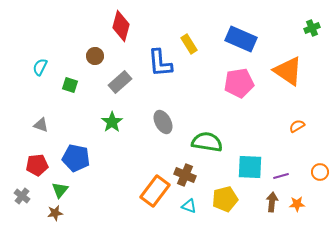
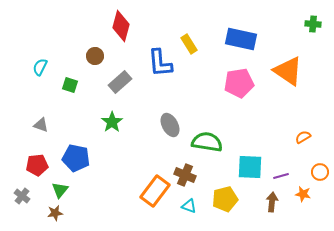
green cross: moved 1 px right, 4 px up; rotated 28 degrees clockwise
blue rectangle: rotated 12 degrees counterclockwise
gray ellipse: moved 7 px right, 3 px down
orange semicircle: moved 6 px right, 11 px down
orange star: moved 6 px right, 10 px up; rotated 14 degrees clockwise
